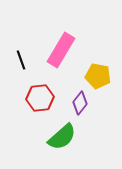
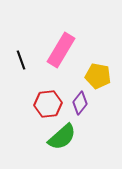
red hexagon: moved 8 px right, 6 px down
